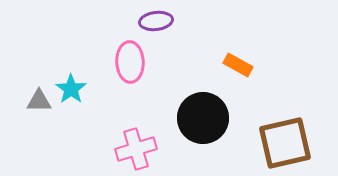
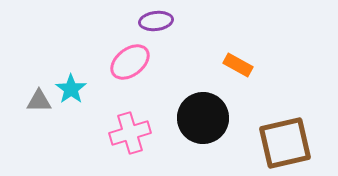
pink ellipse: rotated 54 degrees clockwise
pink cross: moved 6 px left, 16 px up
